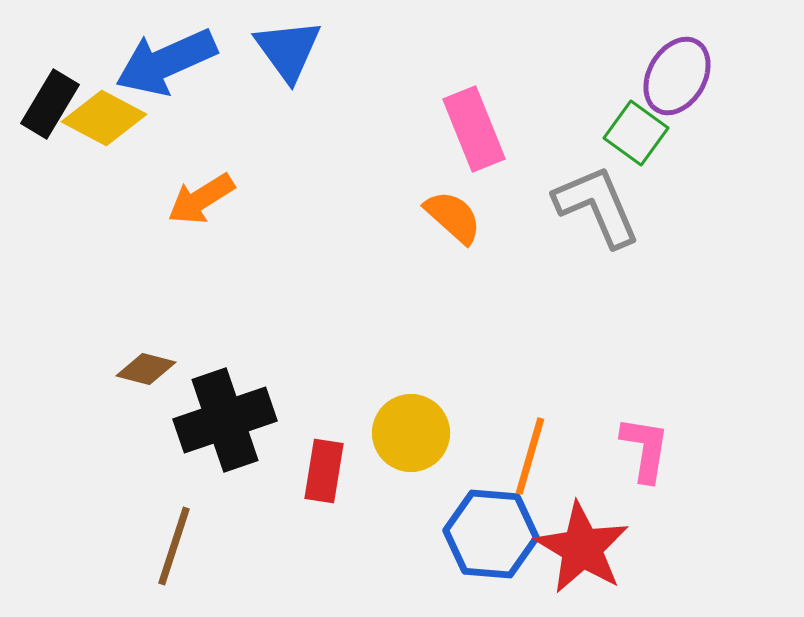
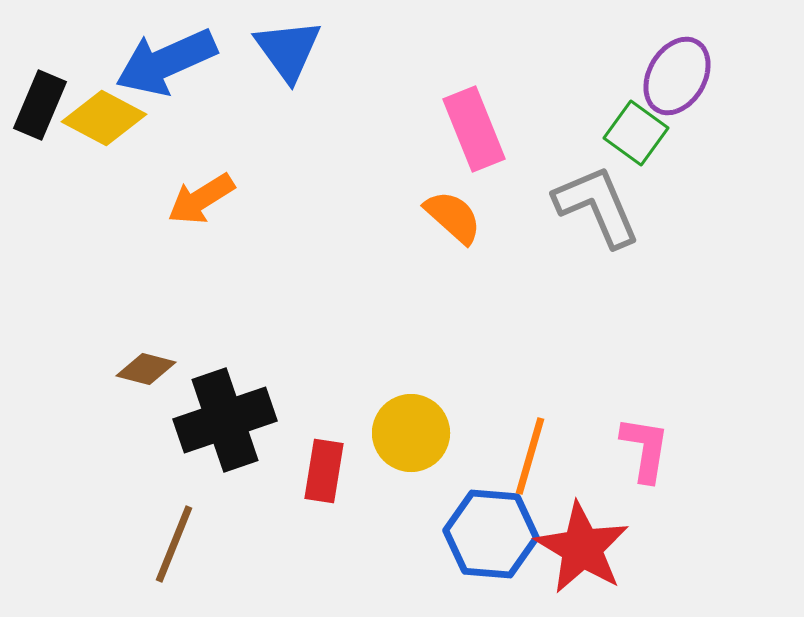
black rectangle: moved 10 px left, 1 px down; rotated 8 degrees counterclockwise
brown line: moved 2 px up; rotated 4 degrees clockwise
